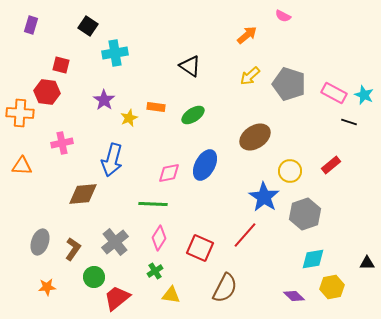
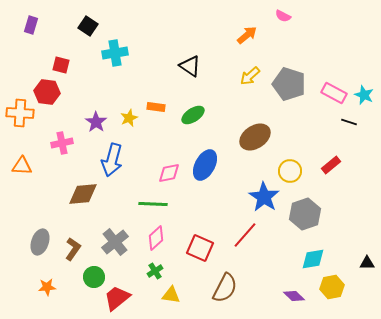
purple star at (104, 100): moved 8 px left, 22 px down
pink diamond at (159, 238): moved 3 px left; rotated 15 degrees clockwise
